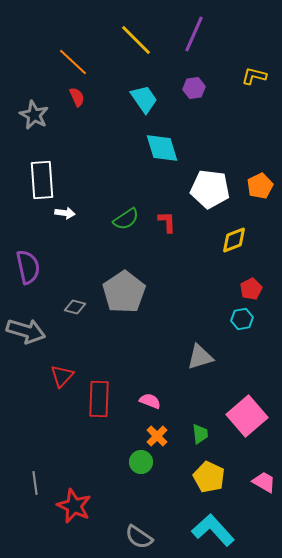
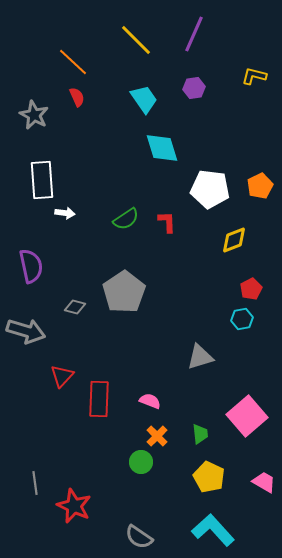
purple semicircle: moved 3 px right, 1 px up
